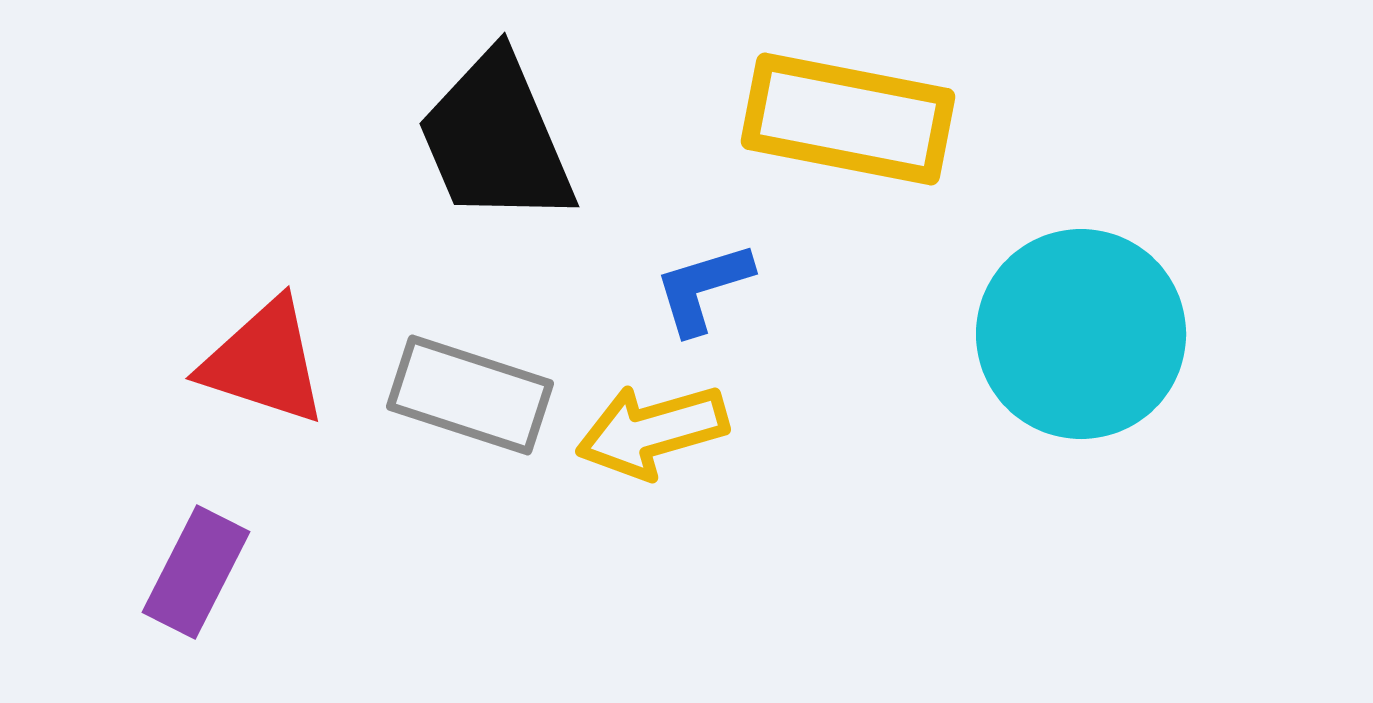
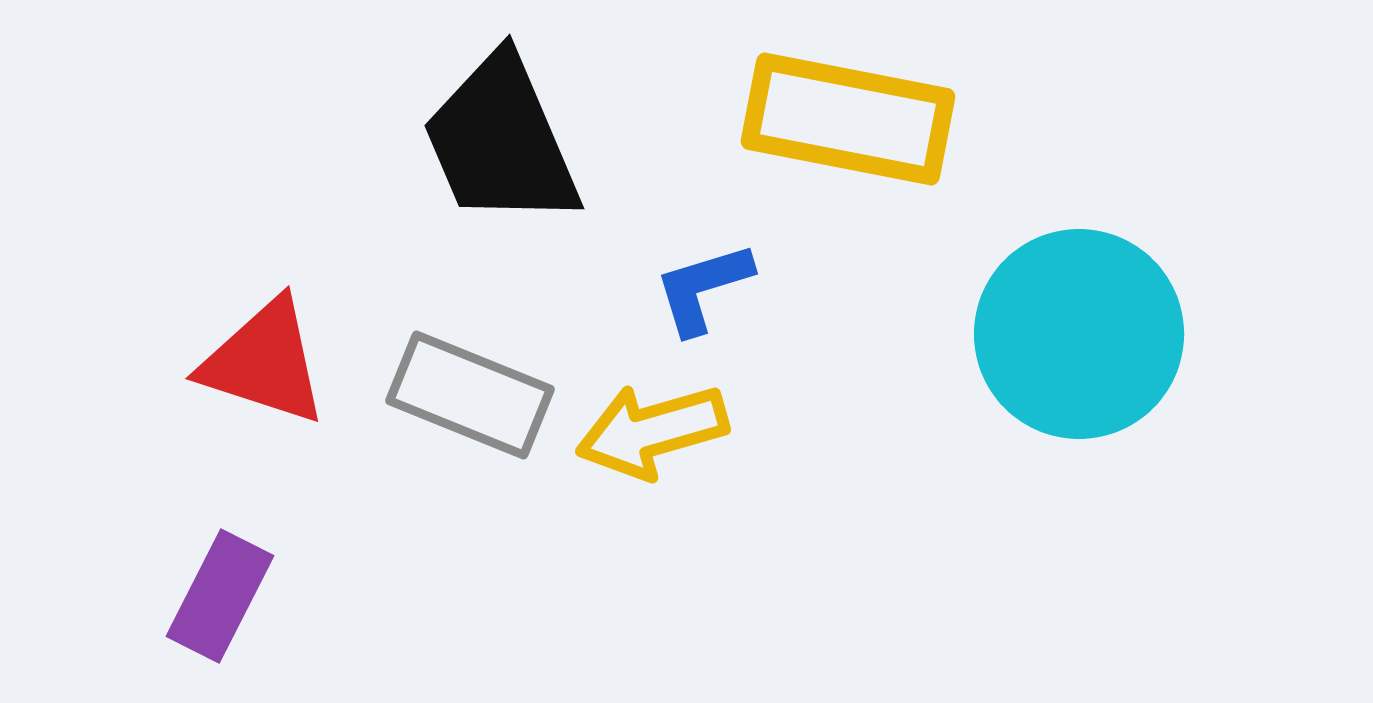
black trapezoid: moved 5 px right, 2 px down
cyan circle: moved 2 px left
gray rectangle: rotated 4 degrees clockwise
purple rectangle: moved 24 px right, 24 px down
